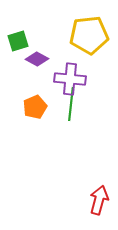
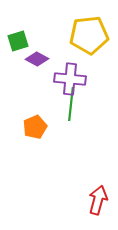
orange pentagon: moved 20 px down
red arrow: moved 1 px left
